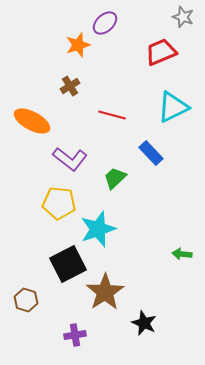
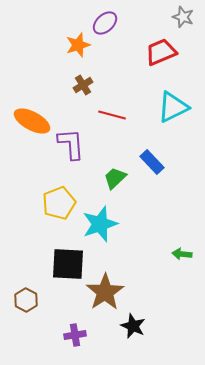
brown cross: moved 13 px right, 1 px up
blue rectangle: moved 1 px right, 9 px down
purple L-shape: moved 1 px right, 15 px up; rotated 132 degrees counterclockwise
yellow pentagon: rotated 28 degrees counterclockwise
cyan star: moved 2 px right, 5 px up
black square: rotated 30 degrees clockwise
brown hexagon: rotated 10 degrees clockwise
black star: moved 11 px left, 3 px down
